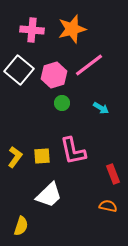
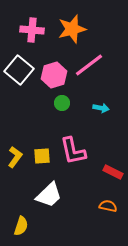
cyan arrow: rotated 21 degrees counterclockwise
red rectangle: moved 2 px up; rotated 42 degrees counterclockwise
